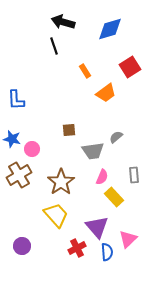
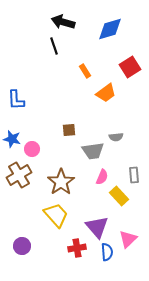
gray semicircle: rotated 144 degrees counterclockwise
yellow rectangle: moved 5 px right, 1 px up
red cross: rotated 18 degrees clockwise
